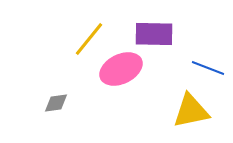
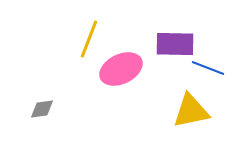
purple rectangle: moved 21 px right, 10 px down
yellow line: rotated 18 degrees counterclockwise
gray diamond: moved 14 px left, 6 px down
